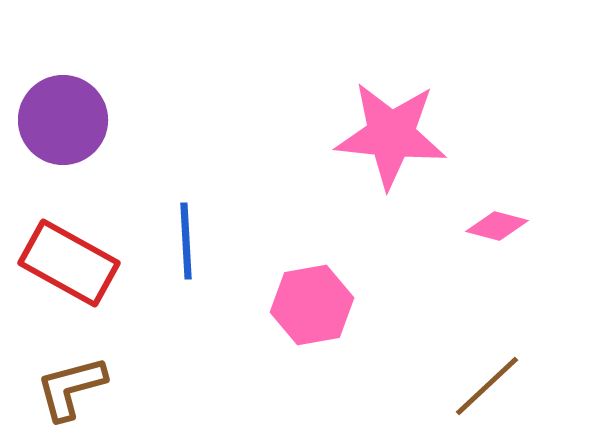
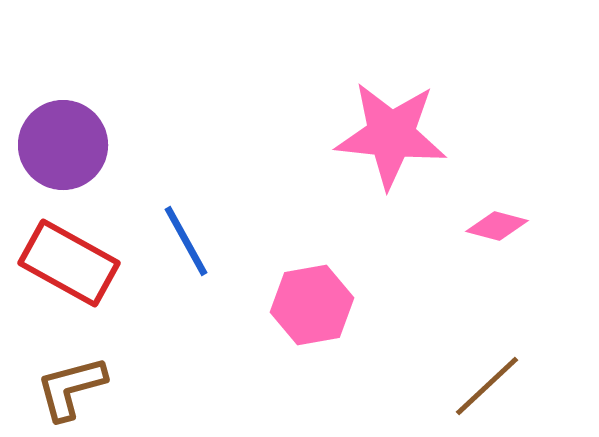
purple circle: moved 25 px down
blue line: rotated 26 degrees counterclockwise
